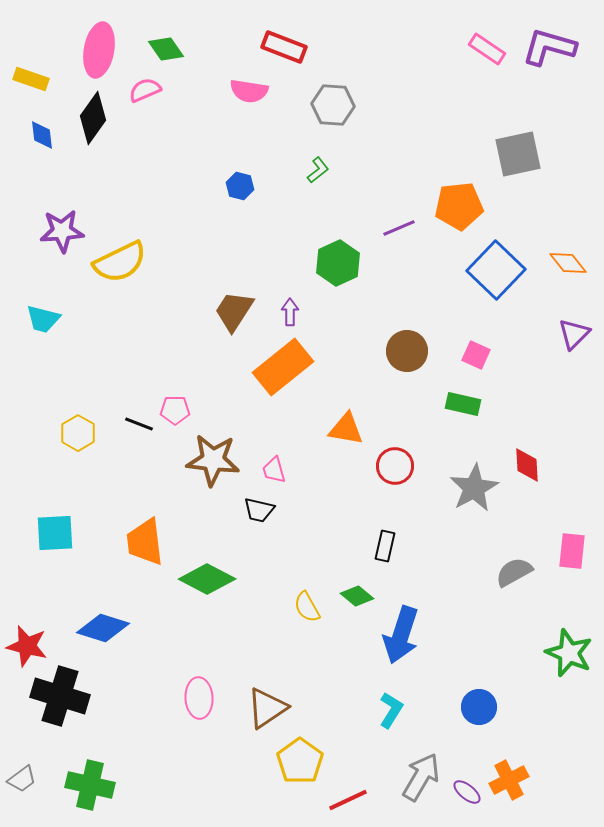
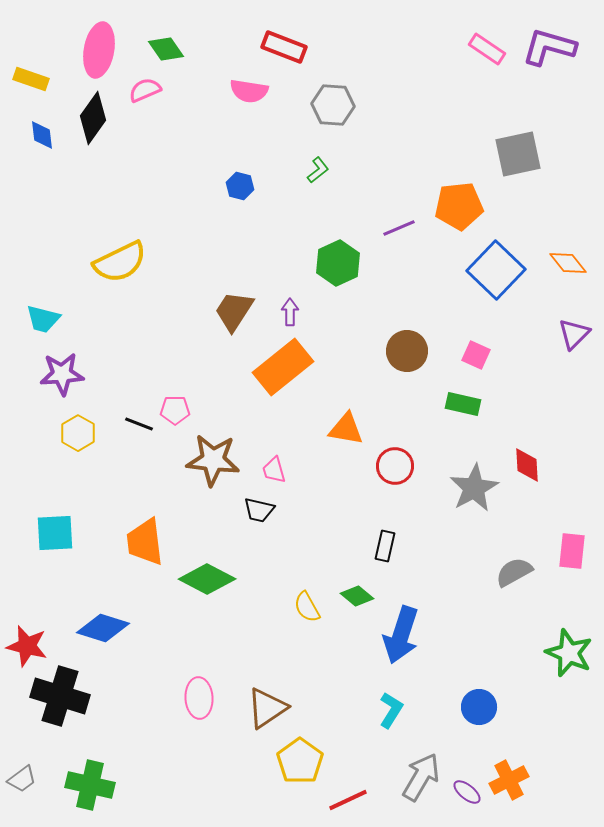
purple star at (62, 231): moved 143 px down
